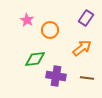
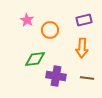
purple rectangle: moved 2 px left, 2 px down; rotated 42 degrees clockwise
orange arrow: rotated 132 degrees clockwise
